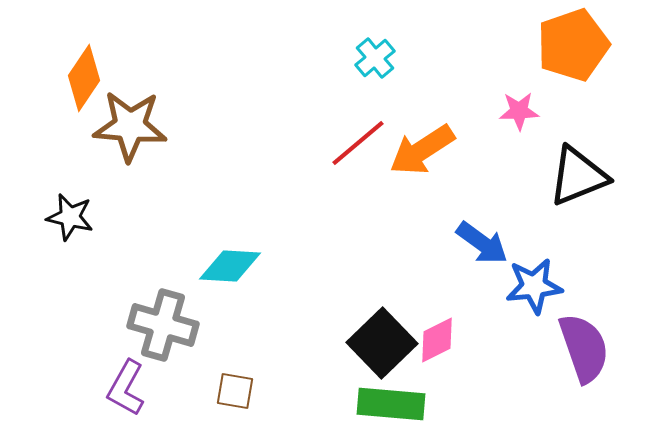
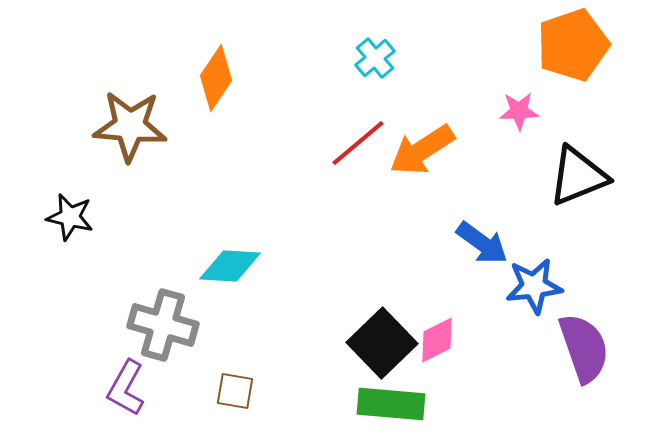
orange diamond: moved 132 px right
